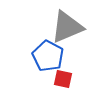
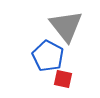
gray triangle: moved 1 px left, 1 px up; rotated 45 degrees counterclockwise
